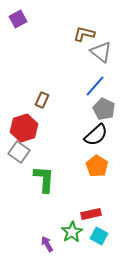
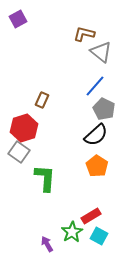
green L-shape: moved 1 px right, 1 px up
red rectangle: moved 2 px down; rotated 18 degrees counterclockwise
